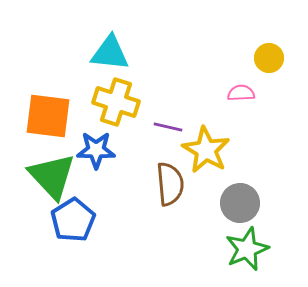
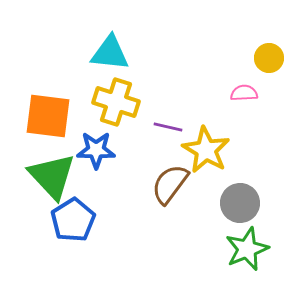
pink semicircle: moved 3 px right
brown semicircle: rotated 138 degrees counterclockwise
